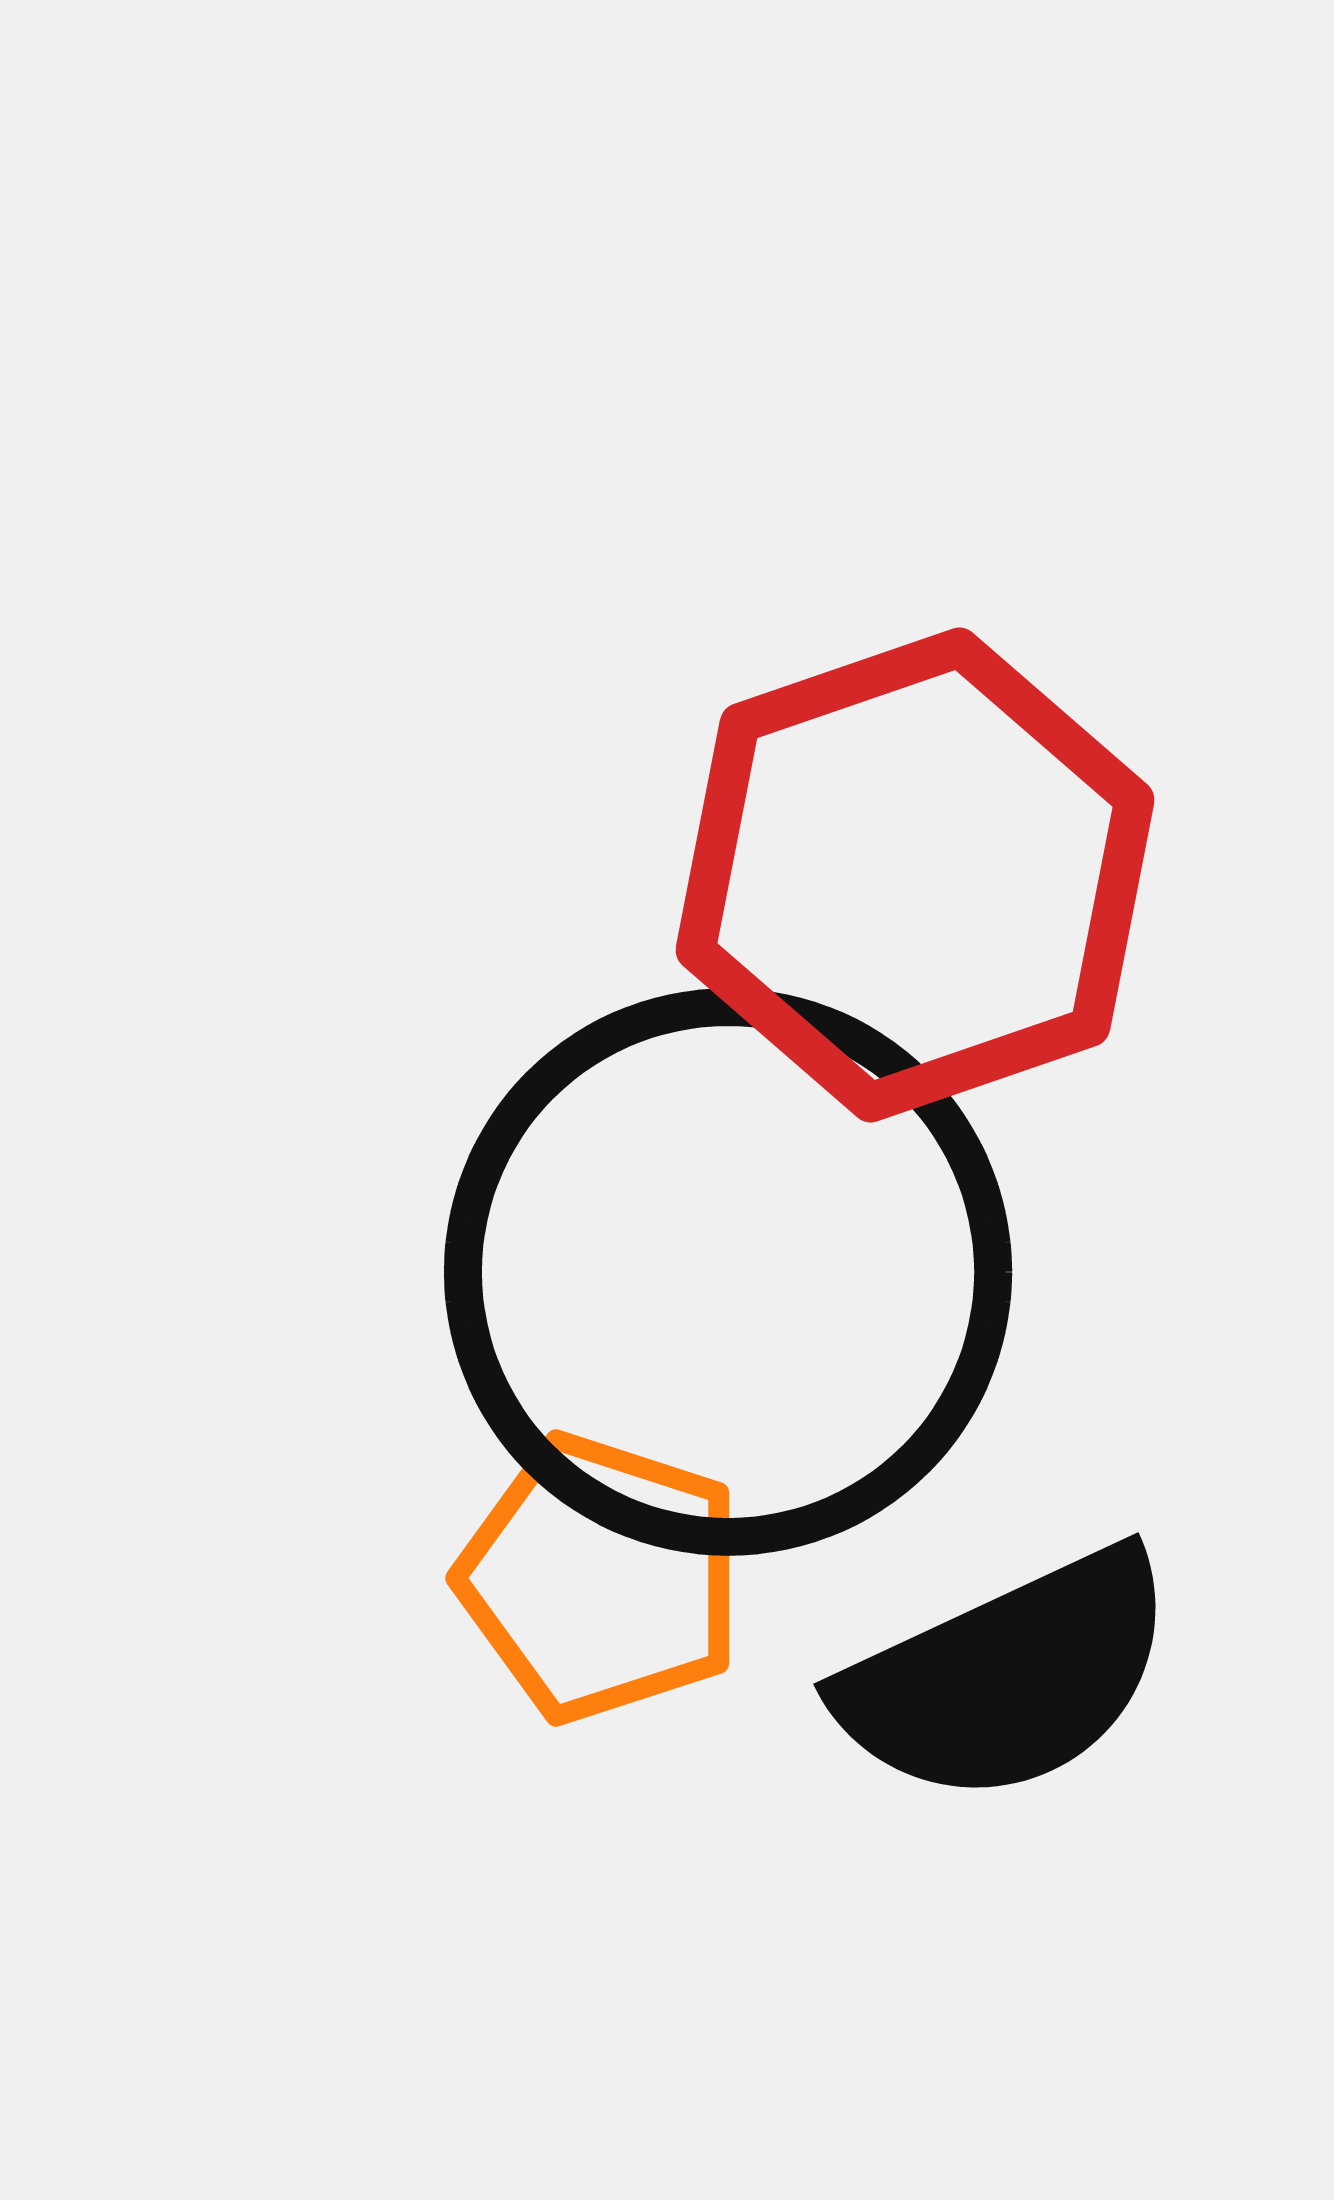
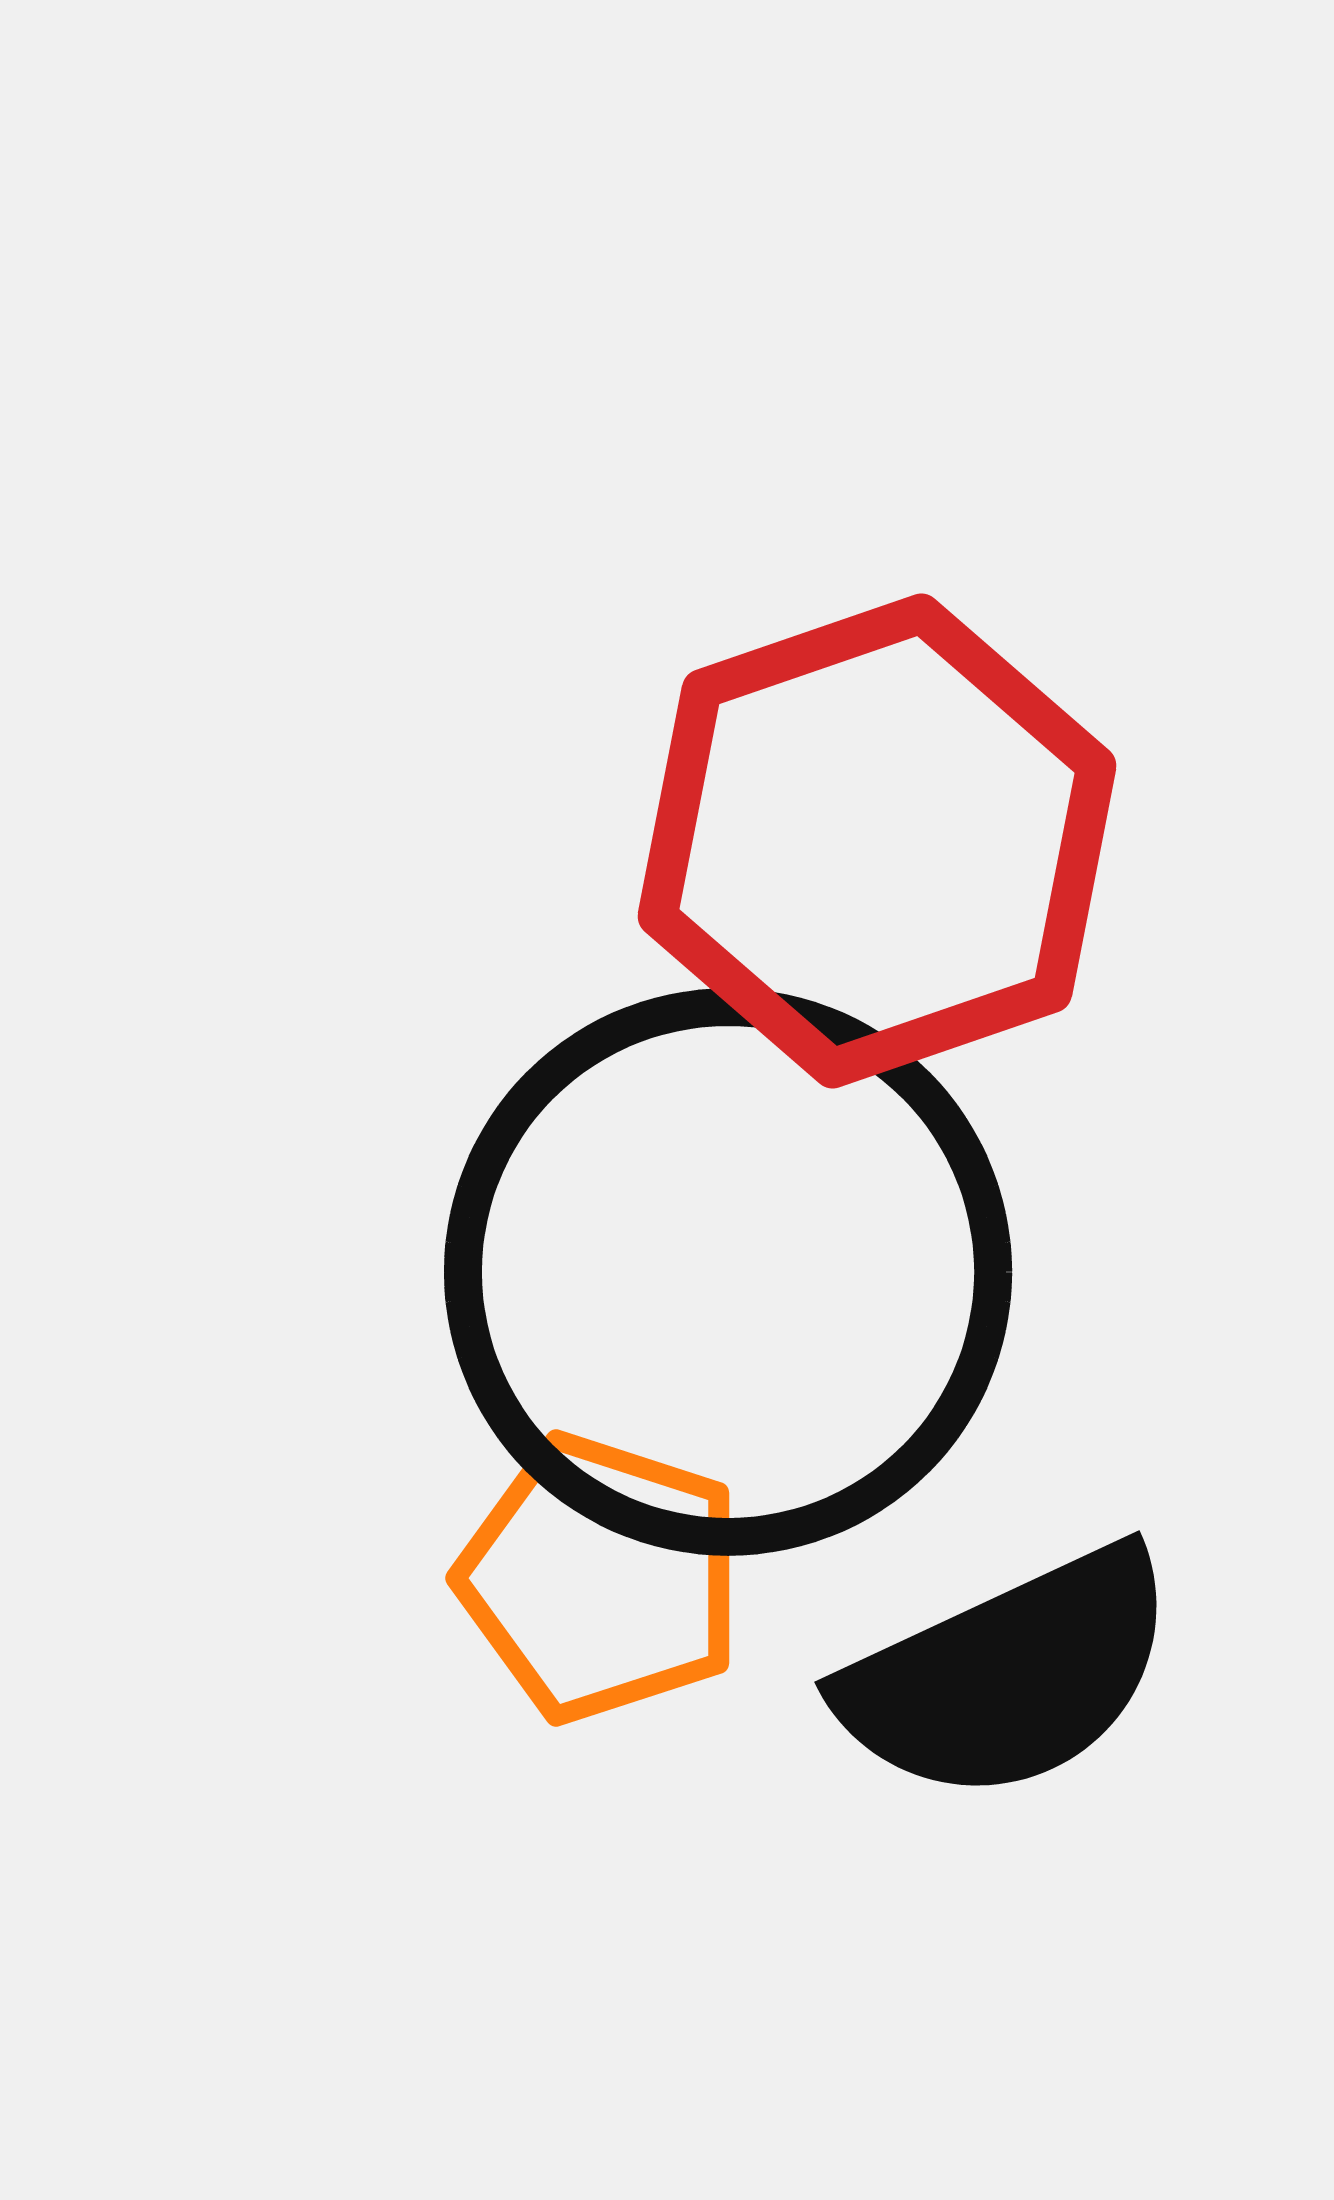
red hexagon: moved 38 px left, 34 px up
black semicircle: moved 1 px right, 2 px up
